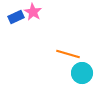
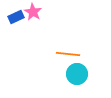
orange line: rotated 10 degrees counterclockwise
cyan circle: moved 5 px left, 1 px down
